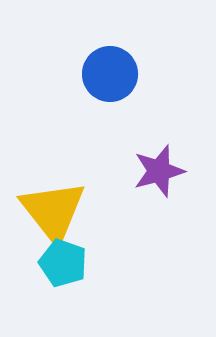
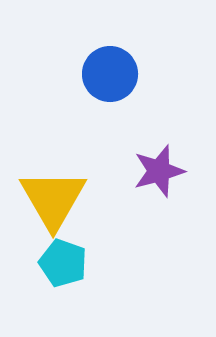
yellow triangle: moved 12 px up; rotated 8 degrees clockwise
